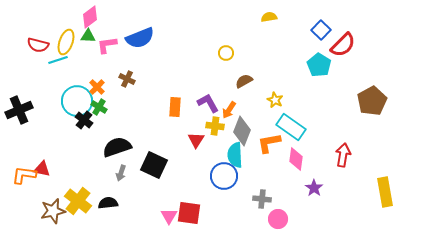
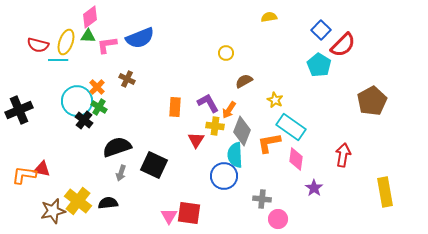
cyan line at (58, 60): rotated 18 degrees clockwise
